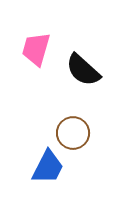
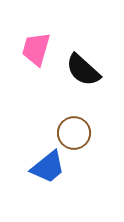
brown circle: moved 1 px right
blue trapezoid: rotated 24 degrees clockwise
